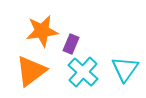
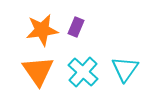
orange star: moved 1 px up
purple rectangle: moved 5 px right, 17 px up
orange triangle: moved 7 px right; rotated 28 degrees counterclockwise
